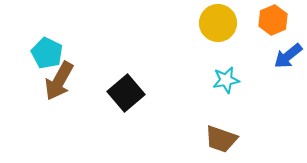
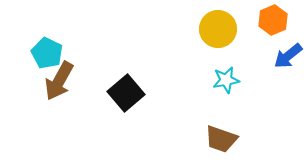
yellow circle: moved 6 px down
